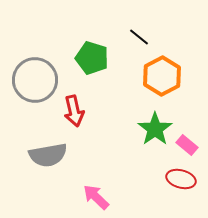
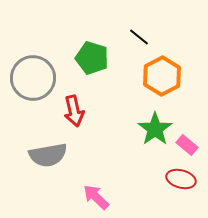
gray circle: moved 2 px left, 2 px up
